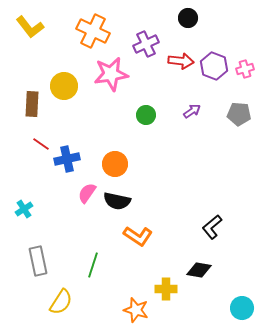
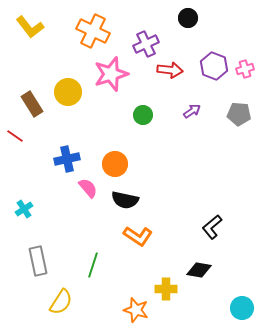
red arrow: moved 11 px left, 9 px down
pink star: rotated 8 degrees counterclockwise
yellow circle: moved 4 px right, 6 px down
brown rectangle: rotated 35 degrees counterclockwise
green circle: moved 3 px left
red line: moved 26 px left, 8 px up
pink semicircle: moved 1 px right, 5 px up; rotated 105 degrees clockwise
black semicircle: moved 8 px right, 1 px up
